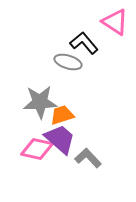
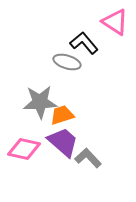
gray ellipse: moved 1 px left
purple trapezoid: moved 3 px right, 3 px down
pink diamond: moved 13 px left
